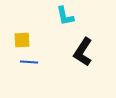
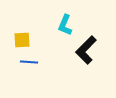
cyan L-shape: moved 9 px down; rotated 35 degrees clockwise
black L-shape: moved 3 px right, 2 px up; rotated 12 degrees clockwise
